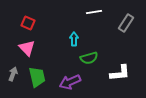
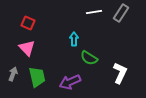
gray rectangle: moved 5 px left, 10 px up
green semicircle: rotated 48 degrees clockwise
white L-shape: rotated 60 degrees counterclockwise
